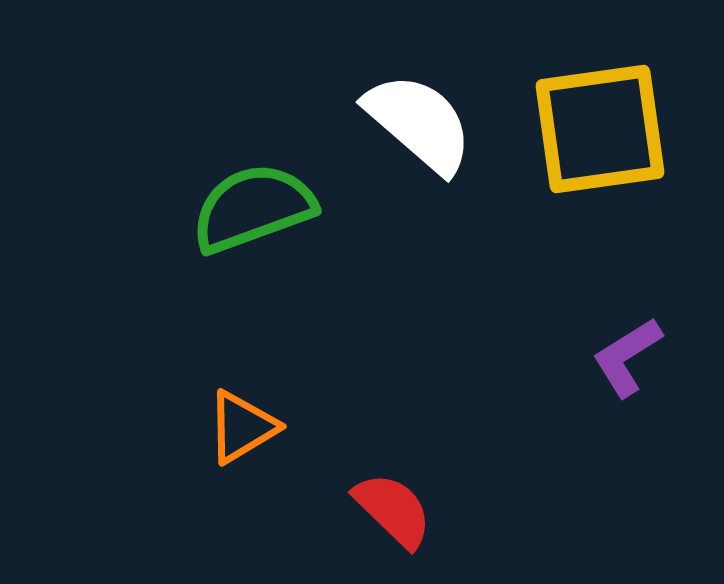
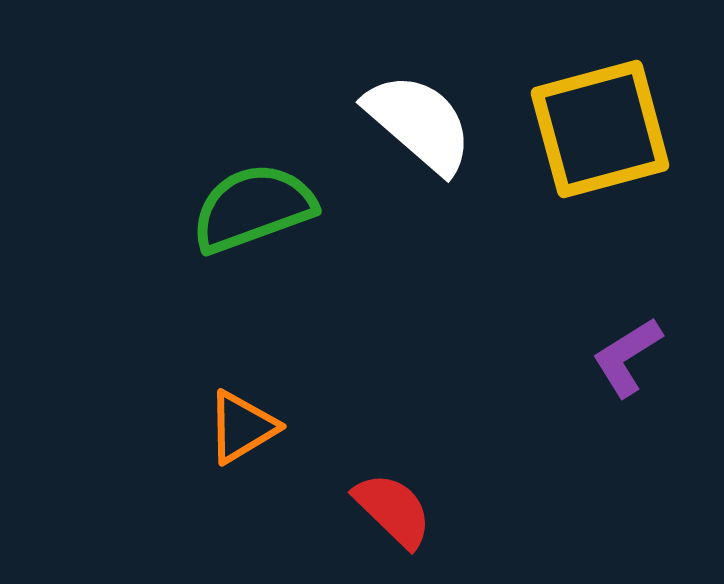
yellow square: rotated 7 degrees counterclockwise
